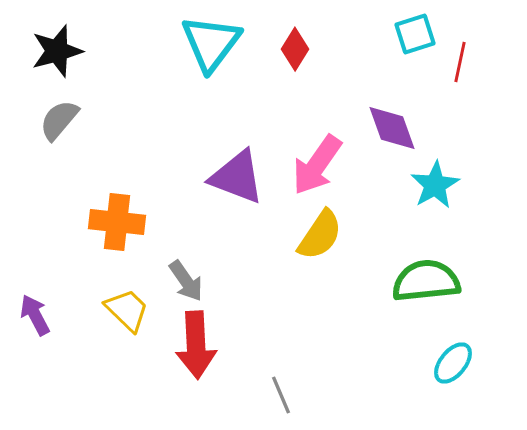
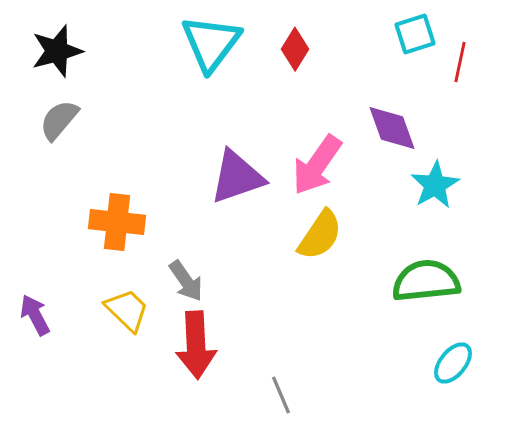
purple triangle: rotated 40 degrees counterclockwise
